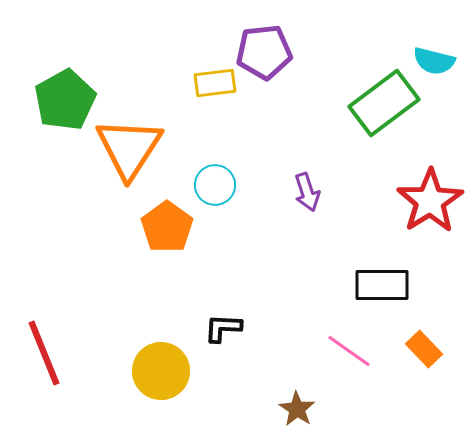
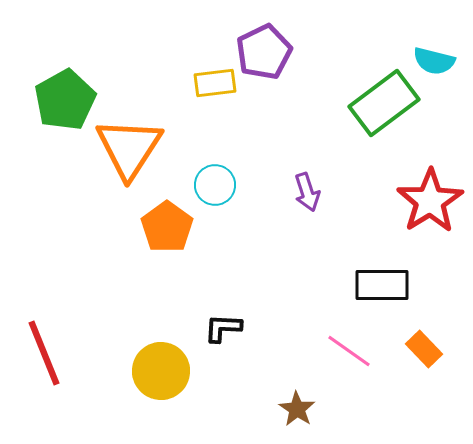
purple pentagon: rotated 20 degrees counterclockwise
